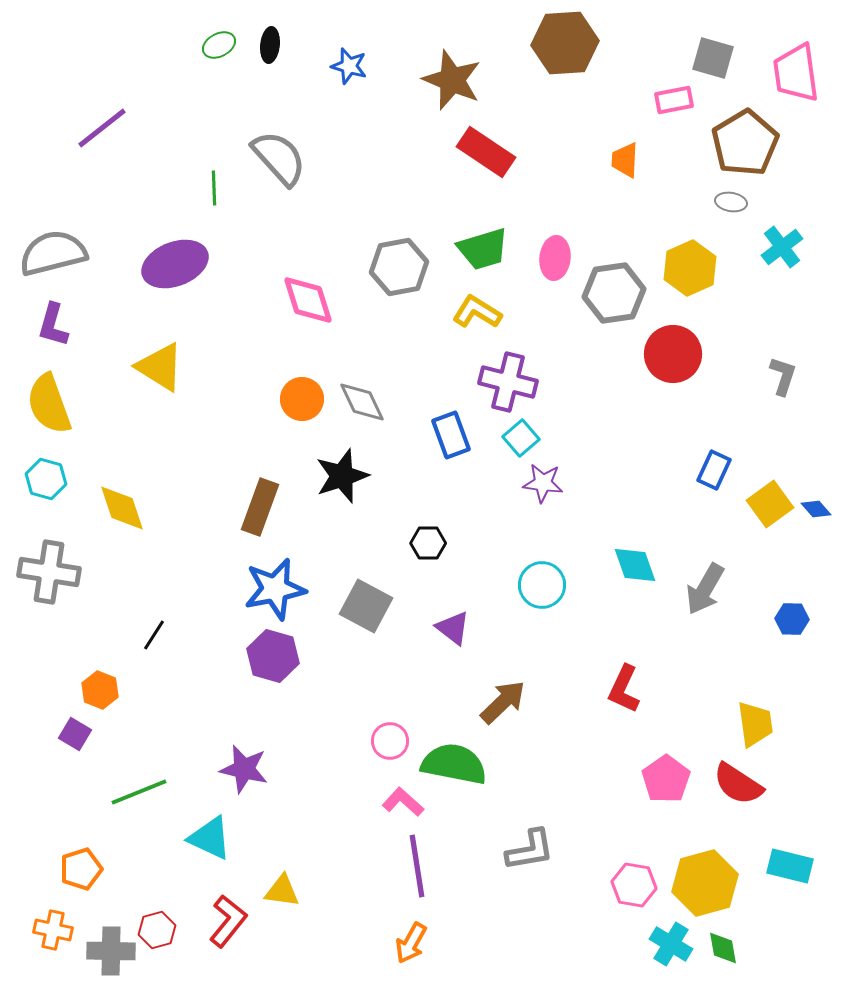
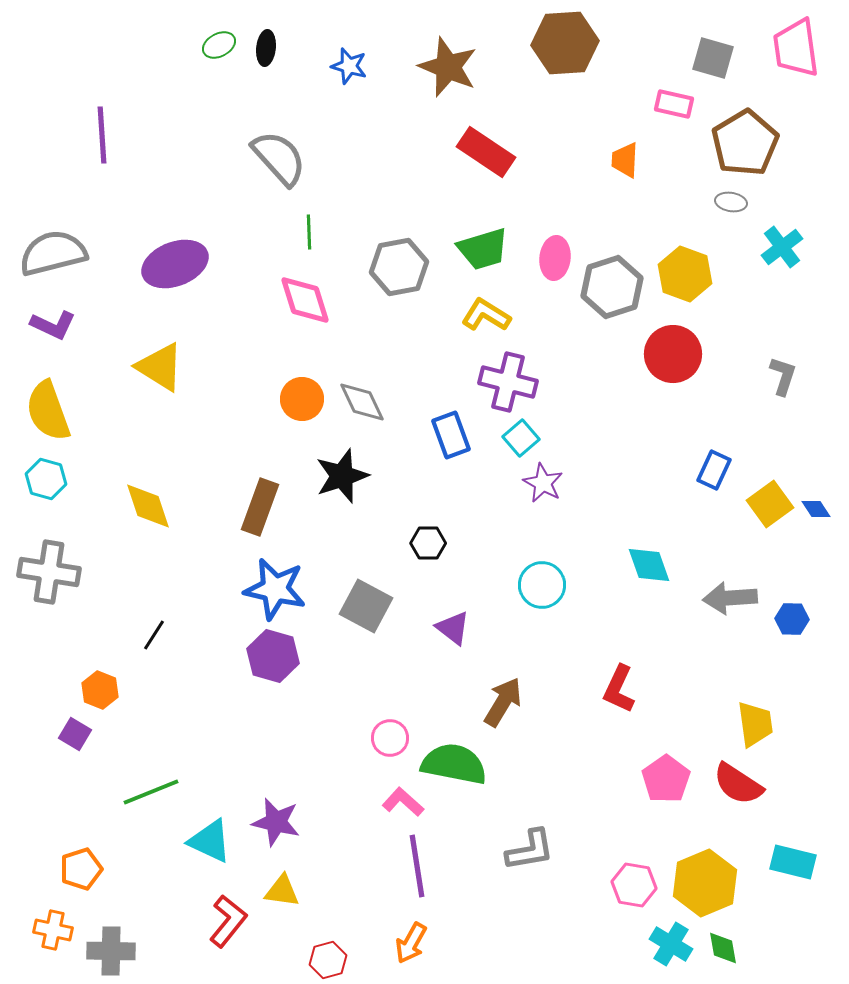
black ellipse at (270, 45): moved 4 px left, 3 px down
pink trapezoid at (796, 73): moved 25 px up
brown star at (452, 80): moved 4 px left, 13 px up
pink rectangle at (674, 100): moved 4 px down; rotated 24 degrees clockwise
purple line at (102, 128): moved 7 px down; rotated 56 degrees counterclockwise
green line at (214, 188): moved 95 px right, 44 px down
yellow hexagon at (690, 268): moved 5 px left, 6 px down; rotated 16 degrees counterclockwise
gray hexagon at (614, 293): moved 2 px left, 6 px up; rotated 10 degrees counterclockwise
pink diamond at (308, 300): moved 3 px left
yellow L-shape at (477, 312): moved 9 px right, 3 px down
purple L-shape at (53, 325): rotated 81 degrees counterclockwise
yellow semicircle at (49, 404): moved 1 px left, 7 px down
purple star at (543, 483): rotated 21 degrees clockwise
yellow diamond at (122, 508): moved 26 px right, 2 px up
blue diamond at (816, 509): rotated 8 degrees clockwise
cyan diamond at (635, 565): moved 14 px right
blue star at (275, 589): rotated 24 degrees clockwise
gray arrow at (705, 589): moved 25 px right, 9 px down; rotated 56 degrees clockwise
red L-shape at (624, 689): moved 5 px left
brown arrow at (503, 702): rotated 15 degrees counterclockwise
pink circle at (390, 741): moved 3 px up
purple star at (244, 769): moved 32 px right, 53 px down
green line at (139, 792): moved 12 px right
cyan triangle at (210, 838): moved 3 px down
cyan rectangle at (790, 866): moved 3 px right, 4 px up
yellow hexagon at (705, 883): rotated 8 degrees counterclockwise
red hexagon at (157, 930): moved 171 px right, 30 px down
